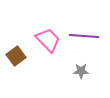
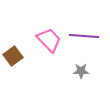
pink trapezoid: moved 1 px right
brown square: moved 3 px left
